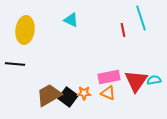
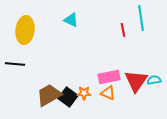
cyan line: rotated 10 degrees clockwise
